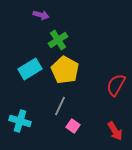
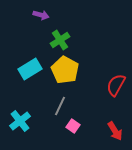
green cross: moved 2 px right
cyan cross: rotated 35 degrees clockwise
